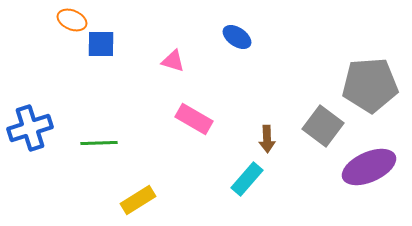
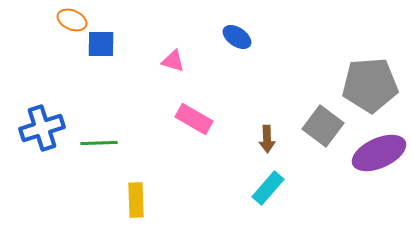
blue cross: moved 12 px right
purple ellipse: moved 10 px right, 14 px up
cyan rectangle: moved 21 px right, 9 px down
yellow rectangle: moved 2 px left; rotated 60 degrees counterclockwise
